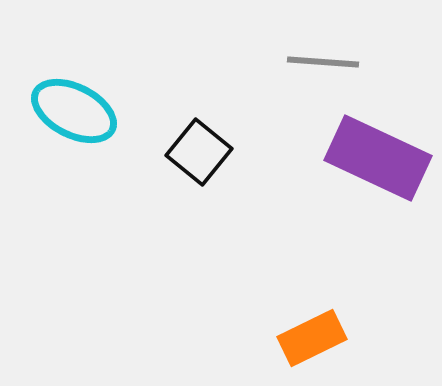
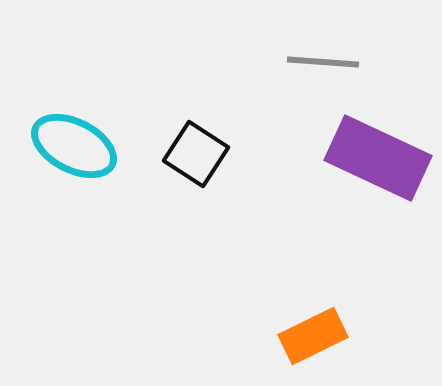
cyan ellipse: moved 35 px down
black square: moved 3 px left, 2 px down; rotated 6 degrees counterclockwise
orange rectangle: moved 1 px right, 2 px up
